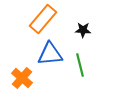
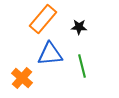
black star: moved 4 px left, 3 px up
green line: moved 2 px right, 1 px down
